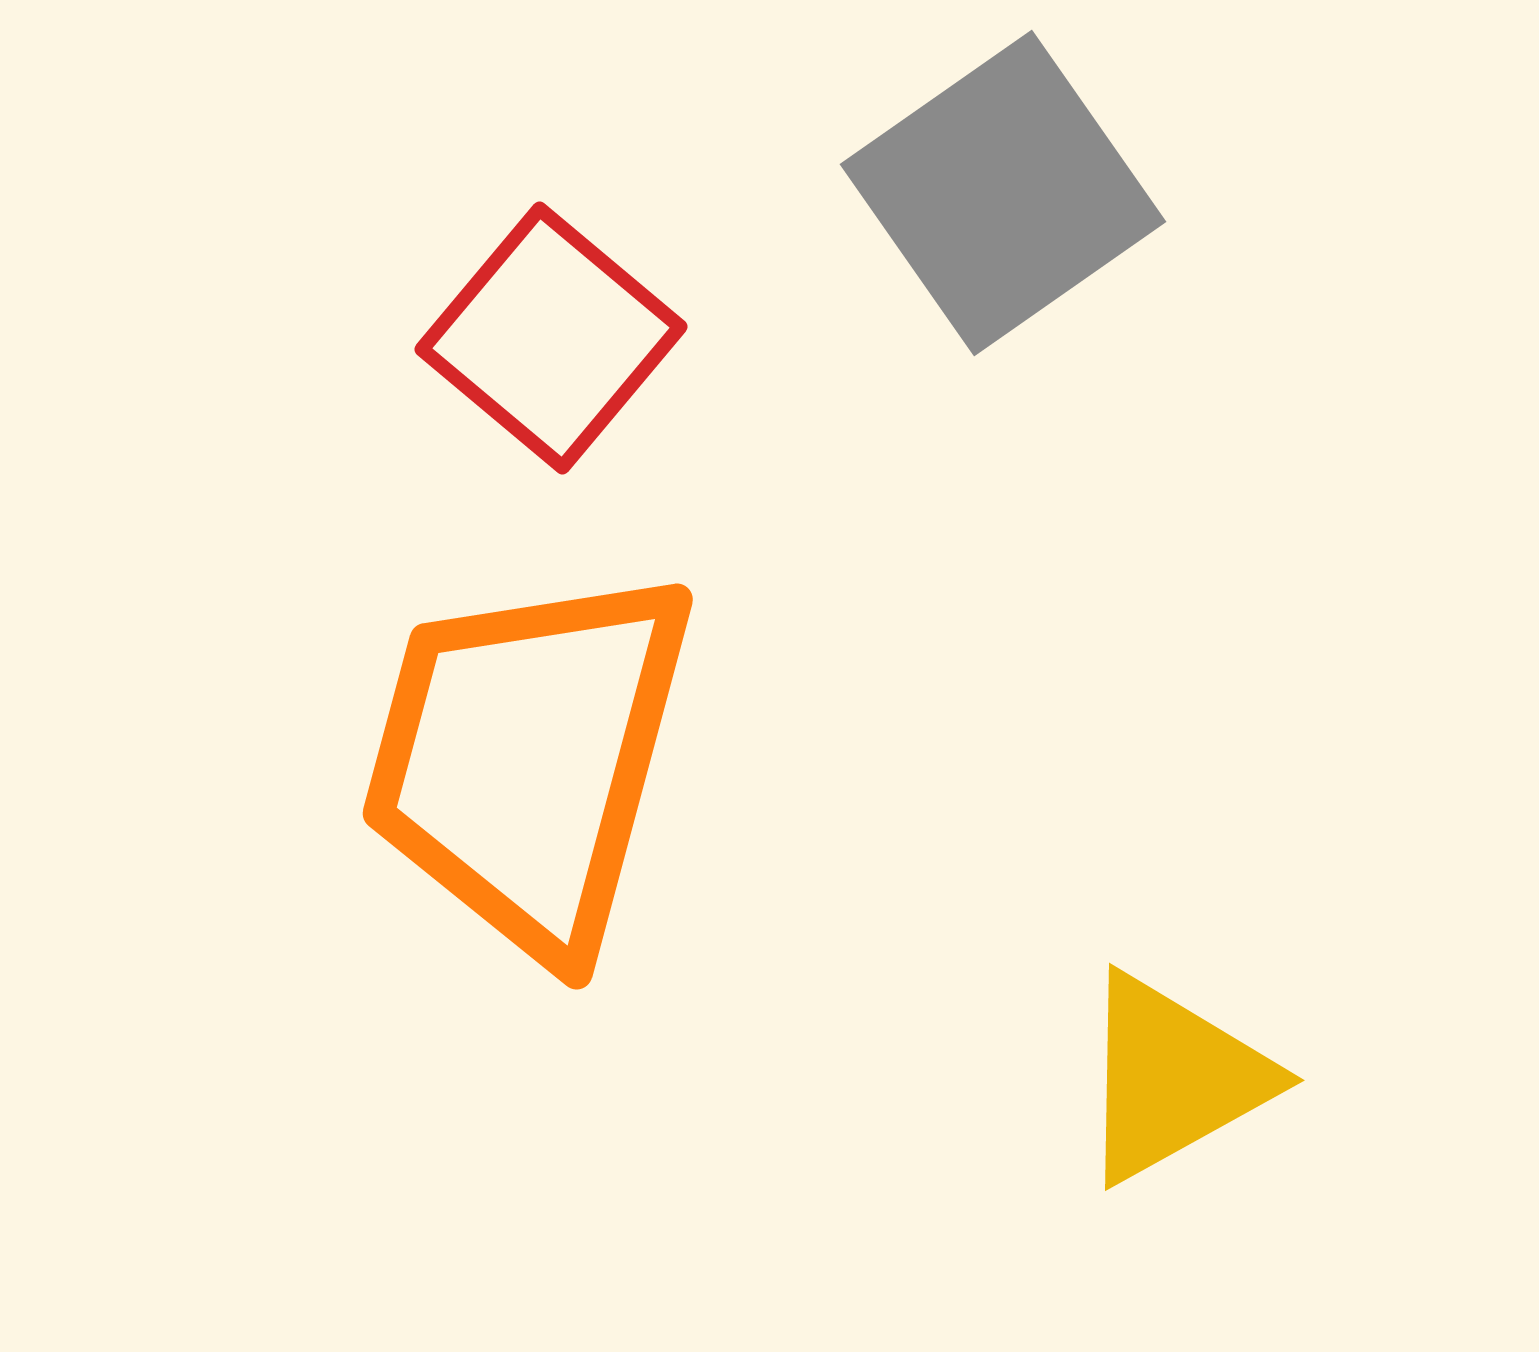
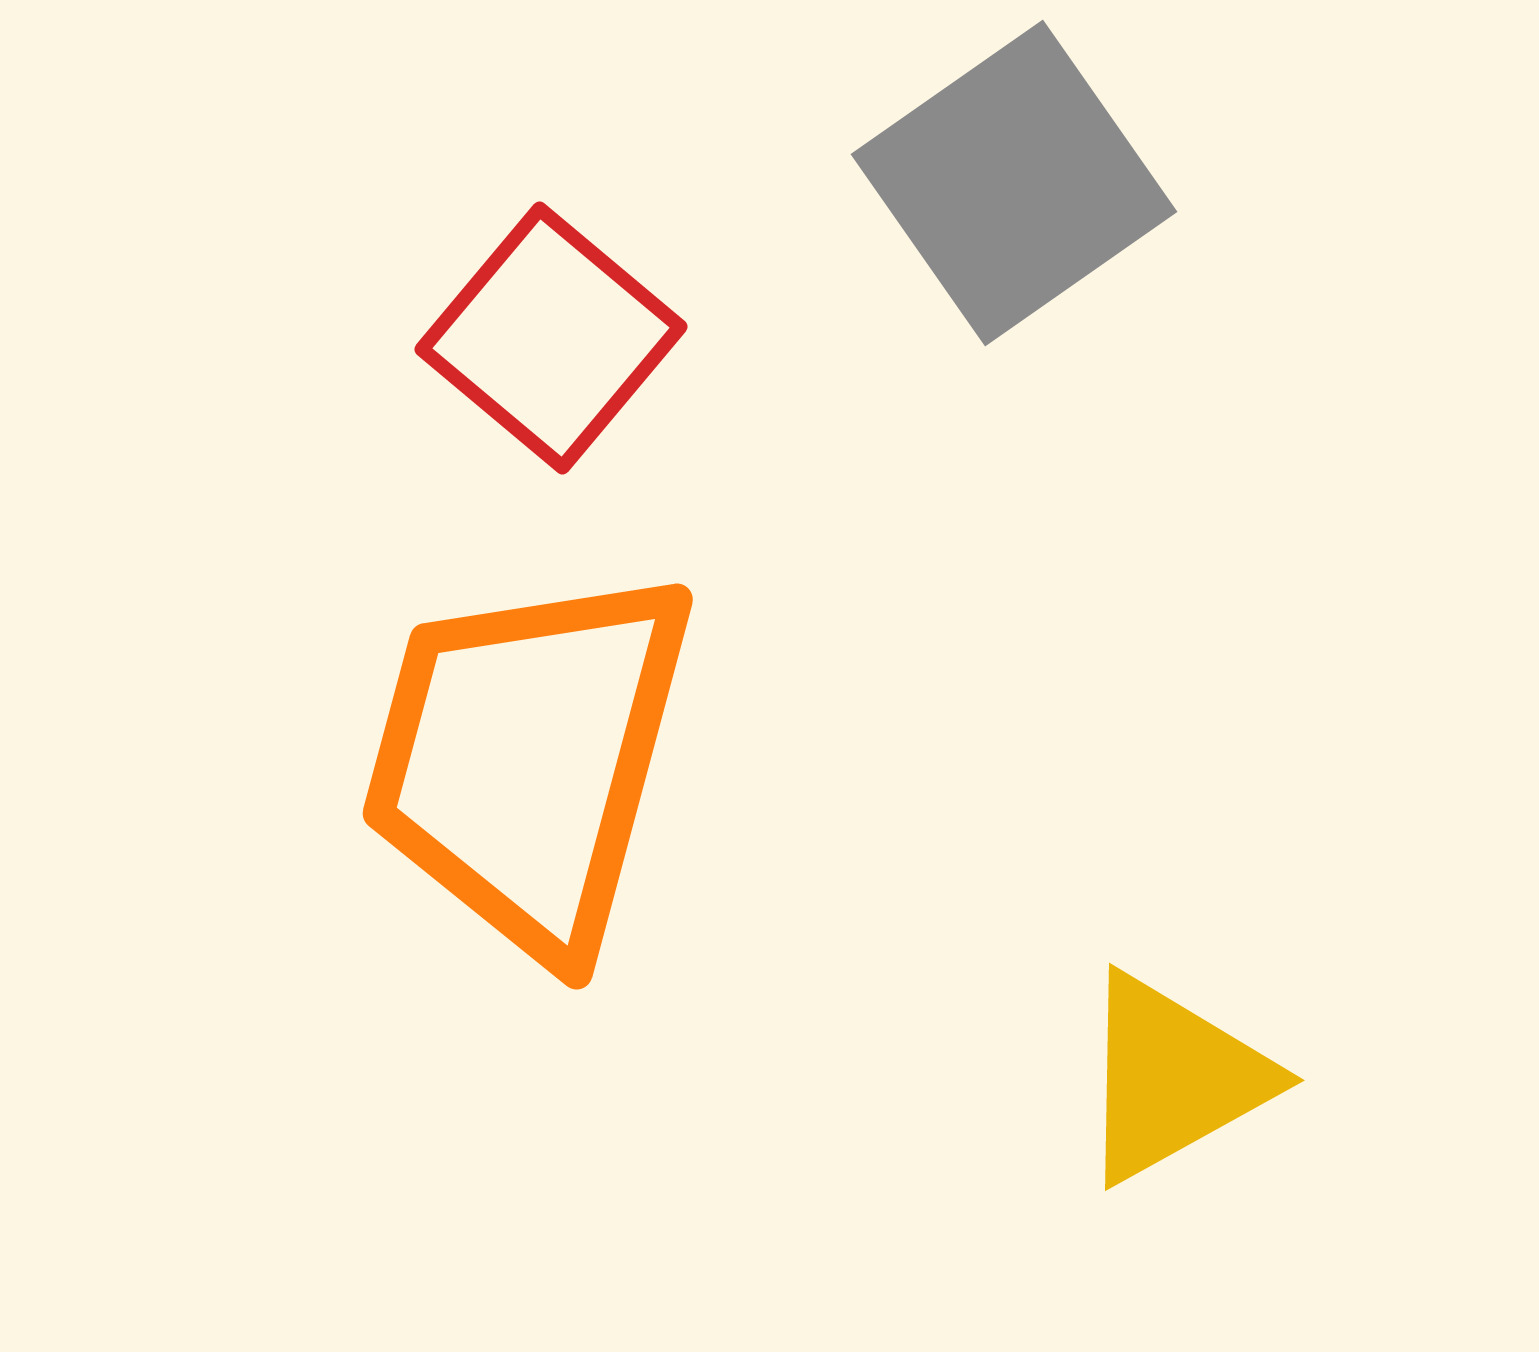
gray square: moved 11 px right, 10 px up
